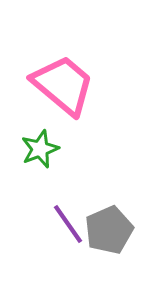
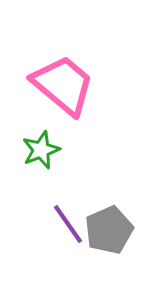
green star: moved 1 px right, 1 px down
